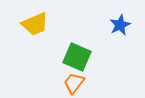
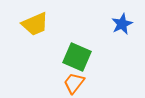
blue star: moved 2 px right, 1 px up
